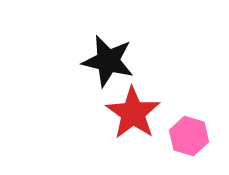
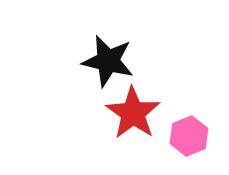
pink hexagon: rotated 21 degrees clockwise
